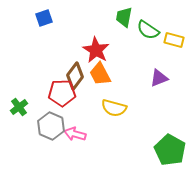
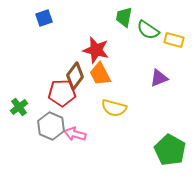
red star: rotated 16 degrees counterclockwise
